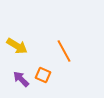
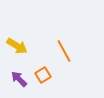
orange square: rotated 35 degrees clockwise
purple arrow: moved 2 px left
